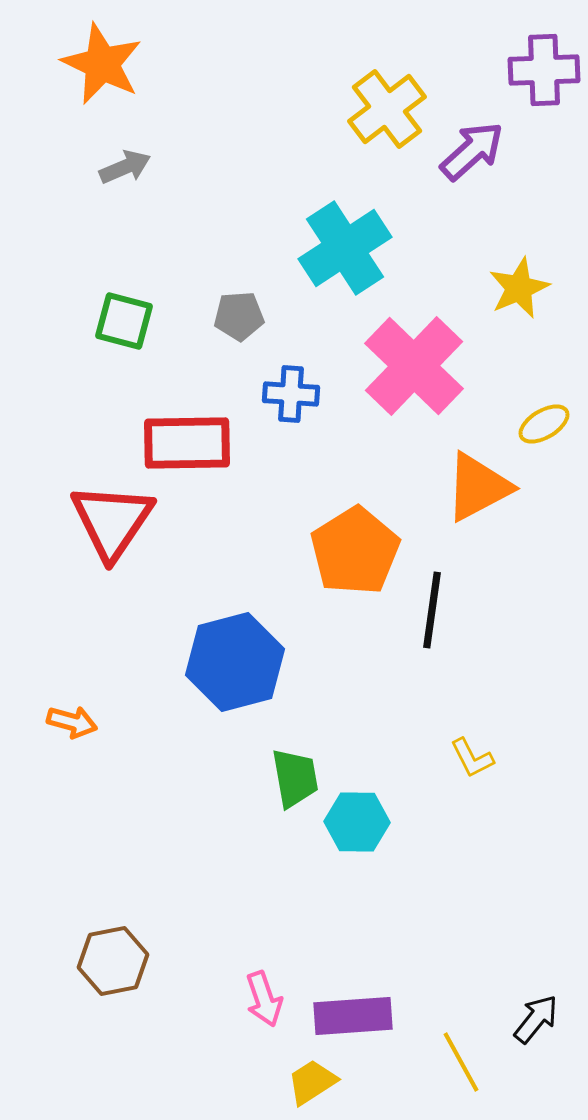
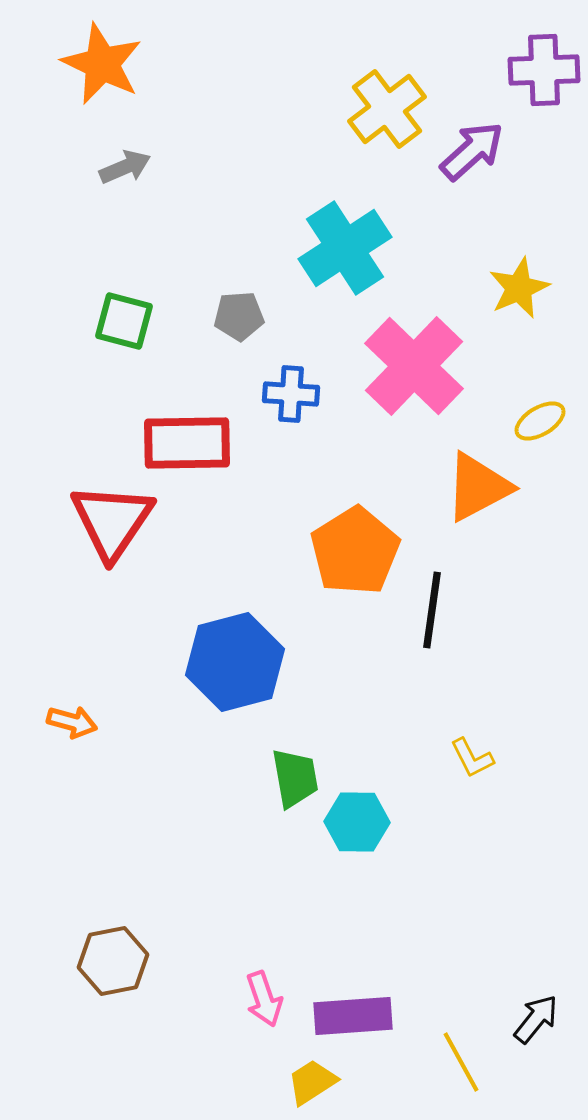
yellow ellipse: moved 4 px left, 3 px up
